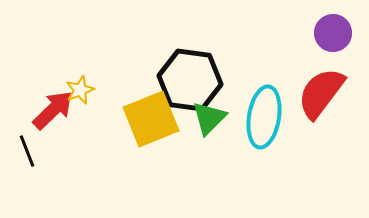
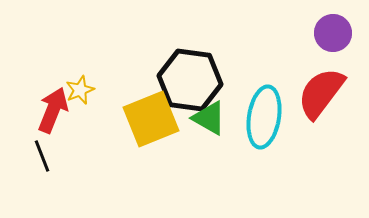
red arrow: rotated 24 degrees counterclockwise
green triangle: rotated 45 degrees counterclockwise
black line: moved 15 px right, 5 px down
